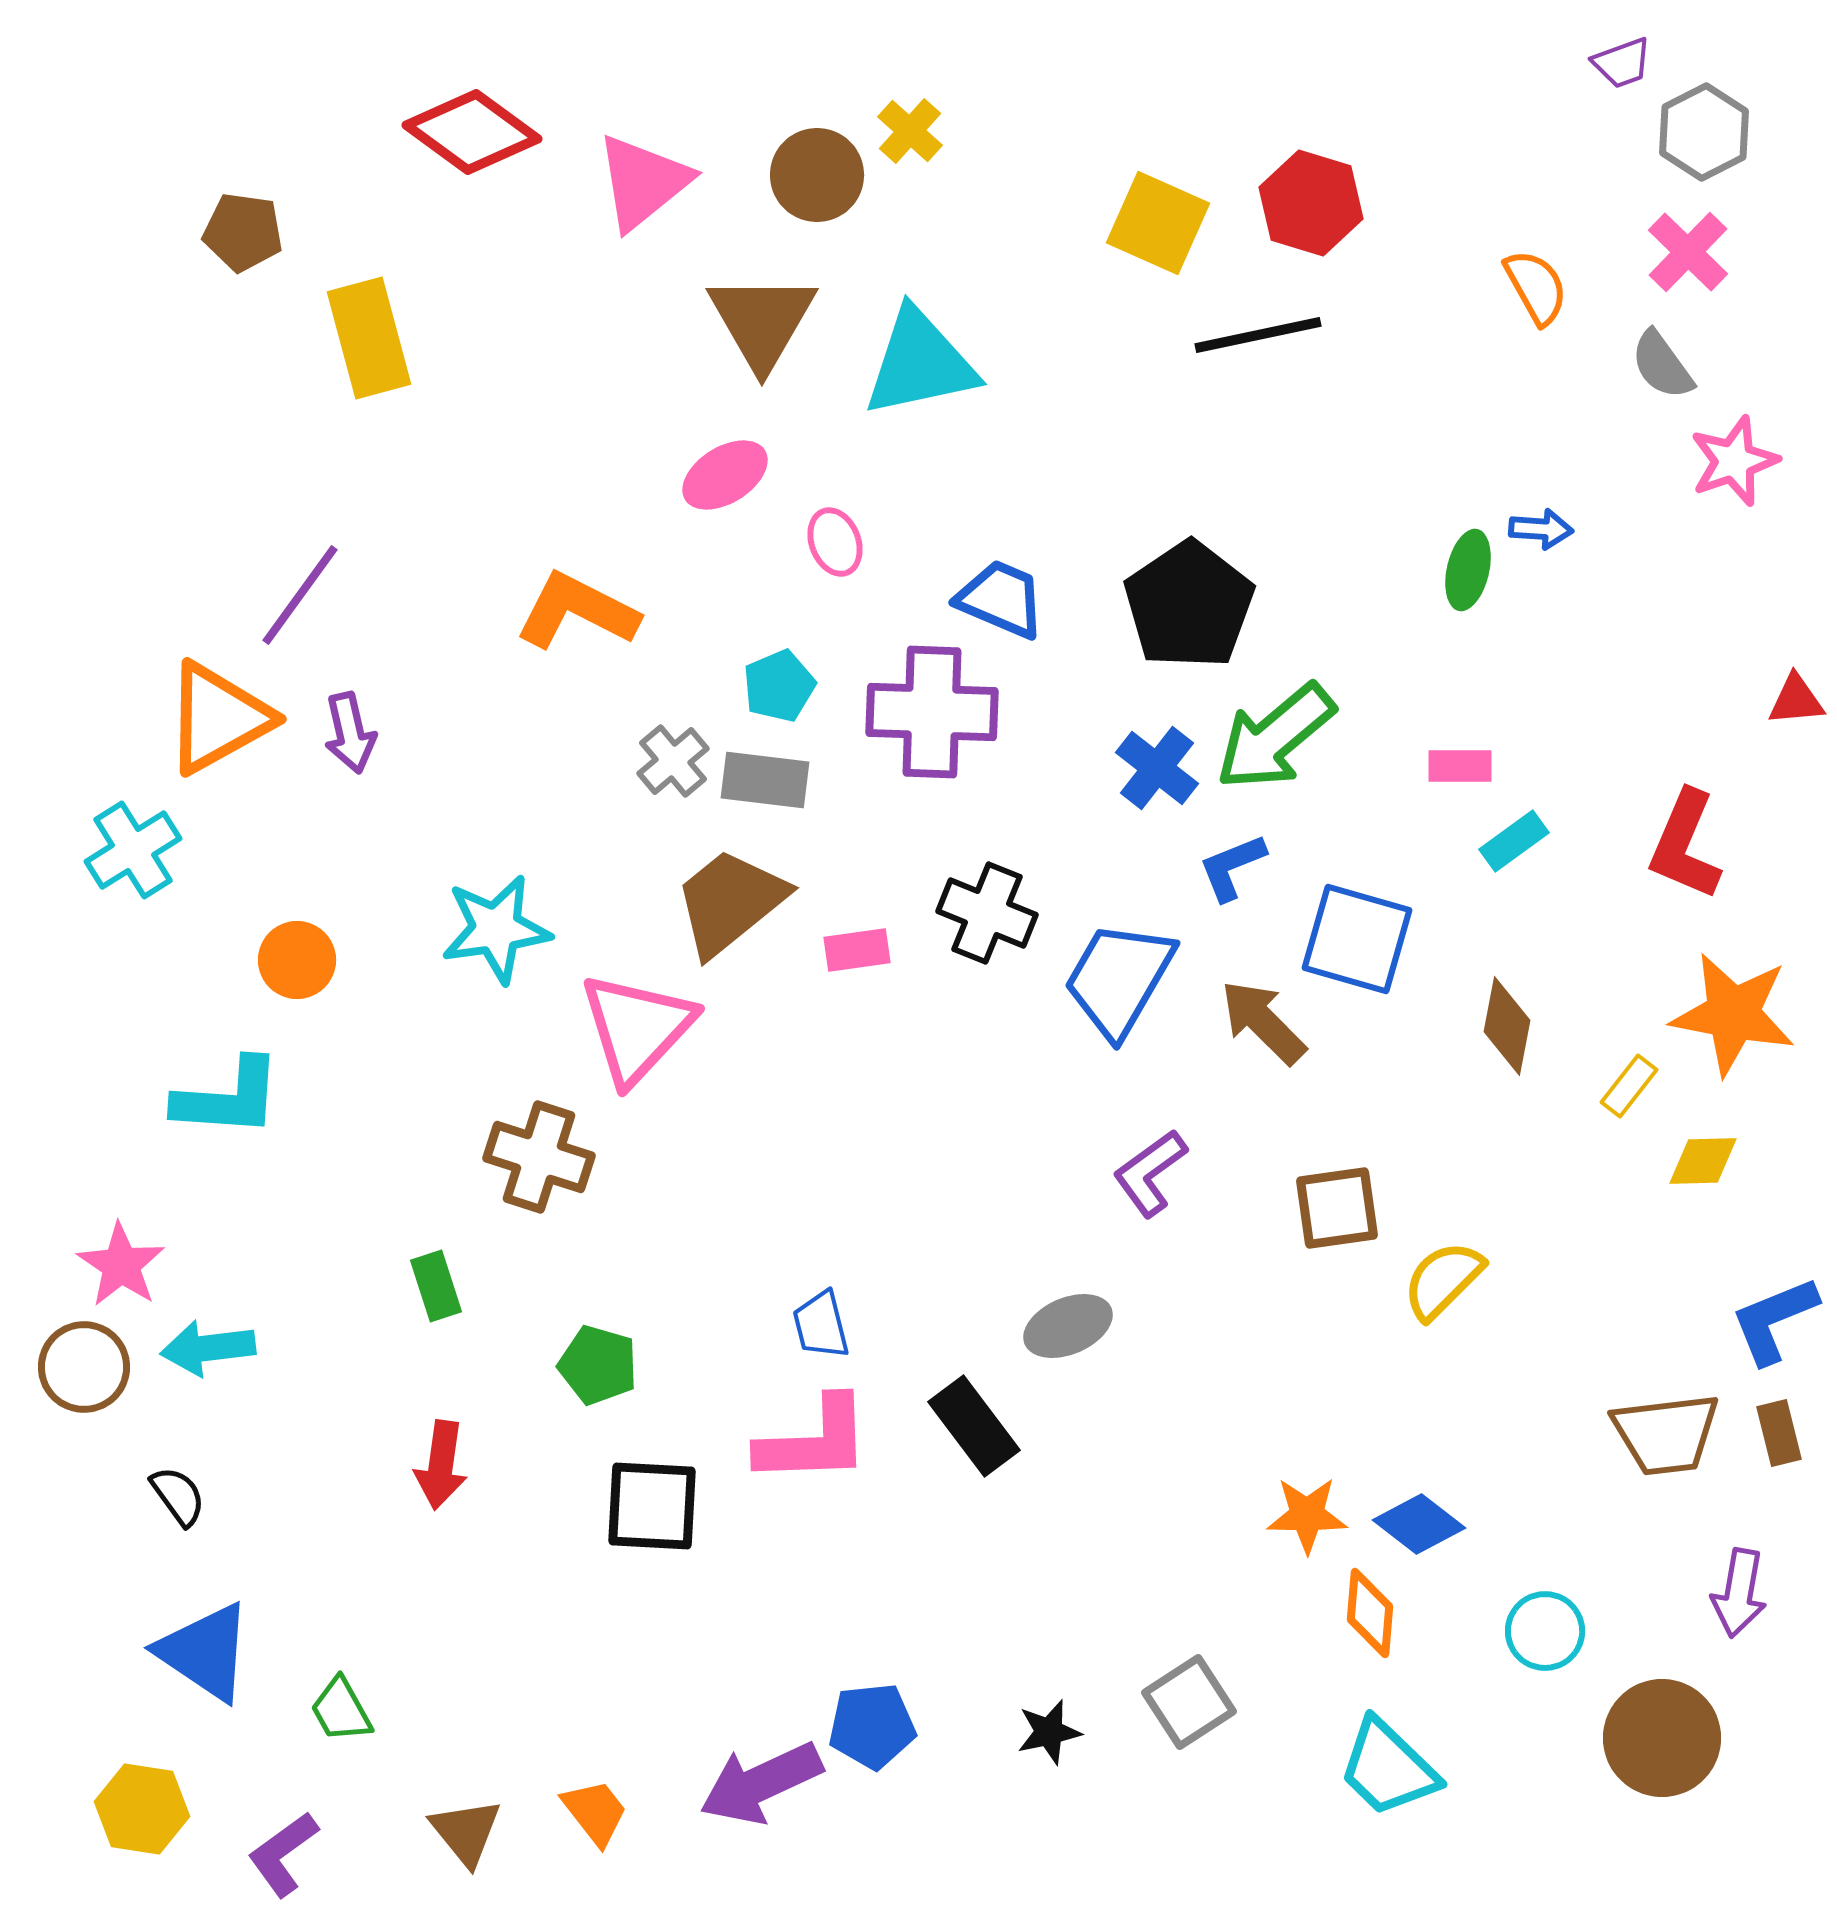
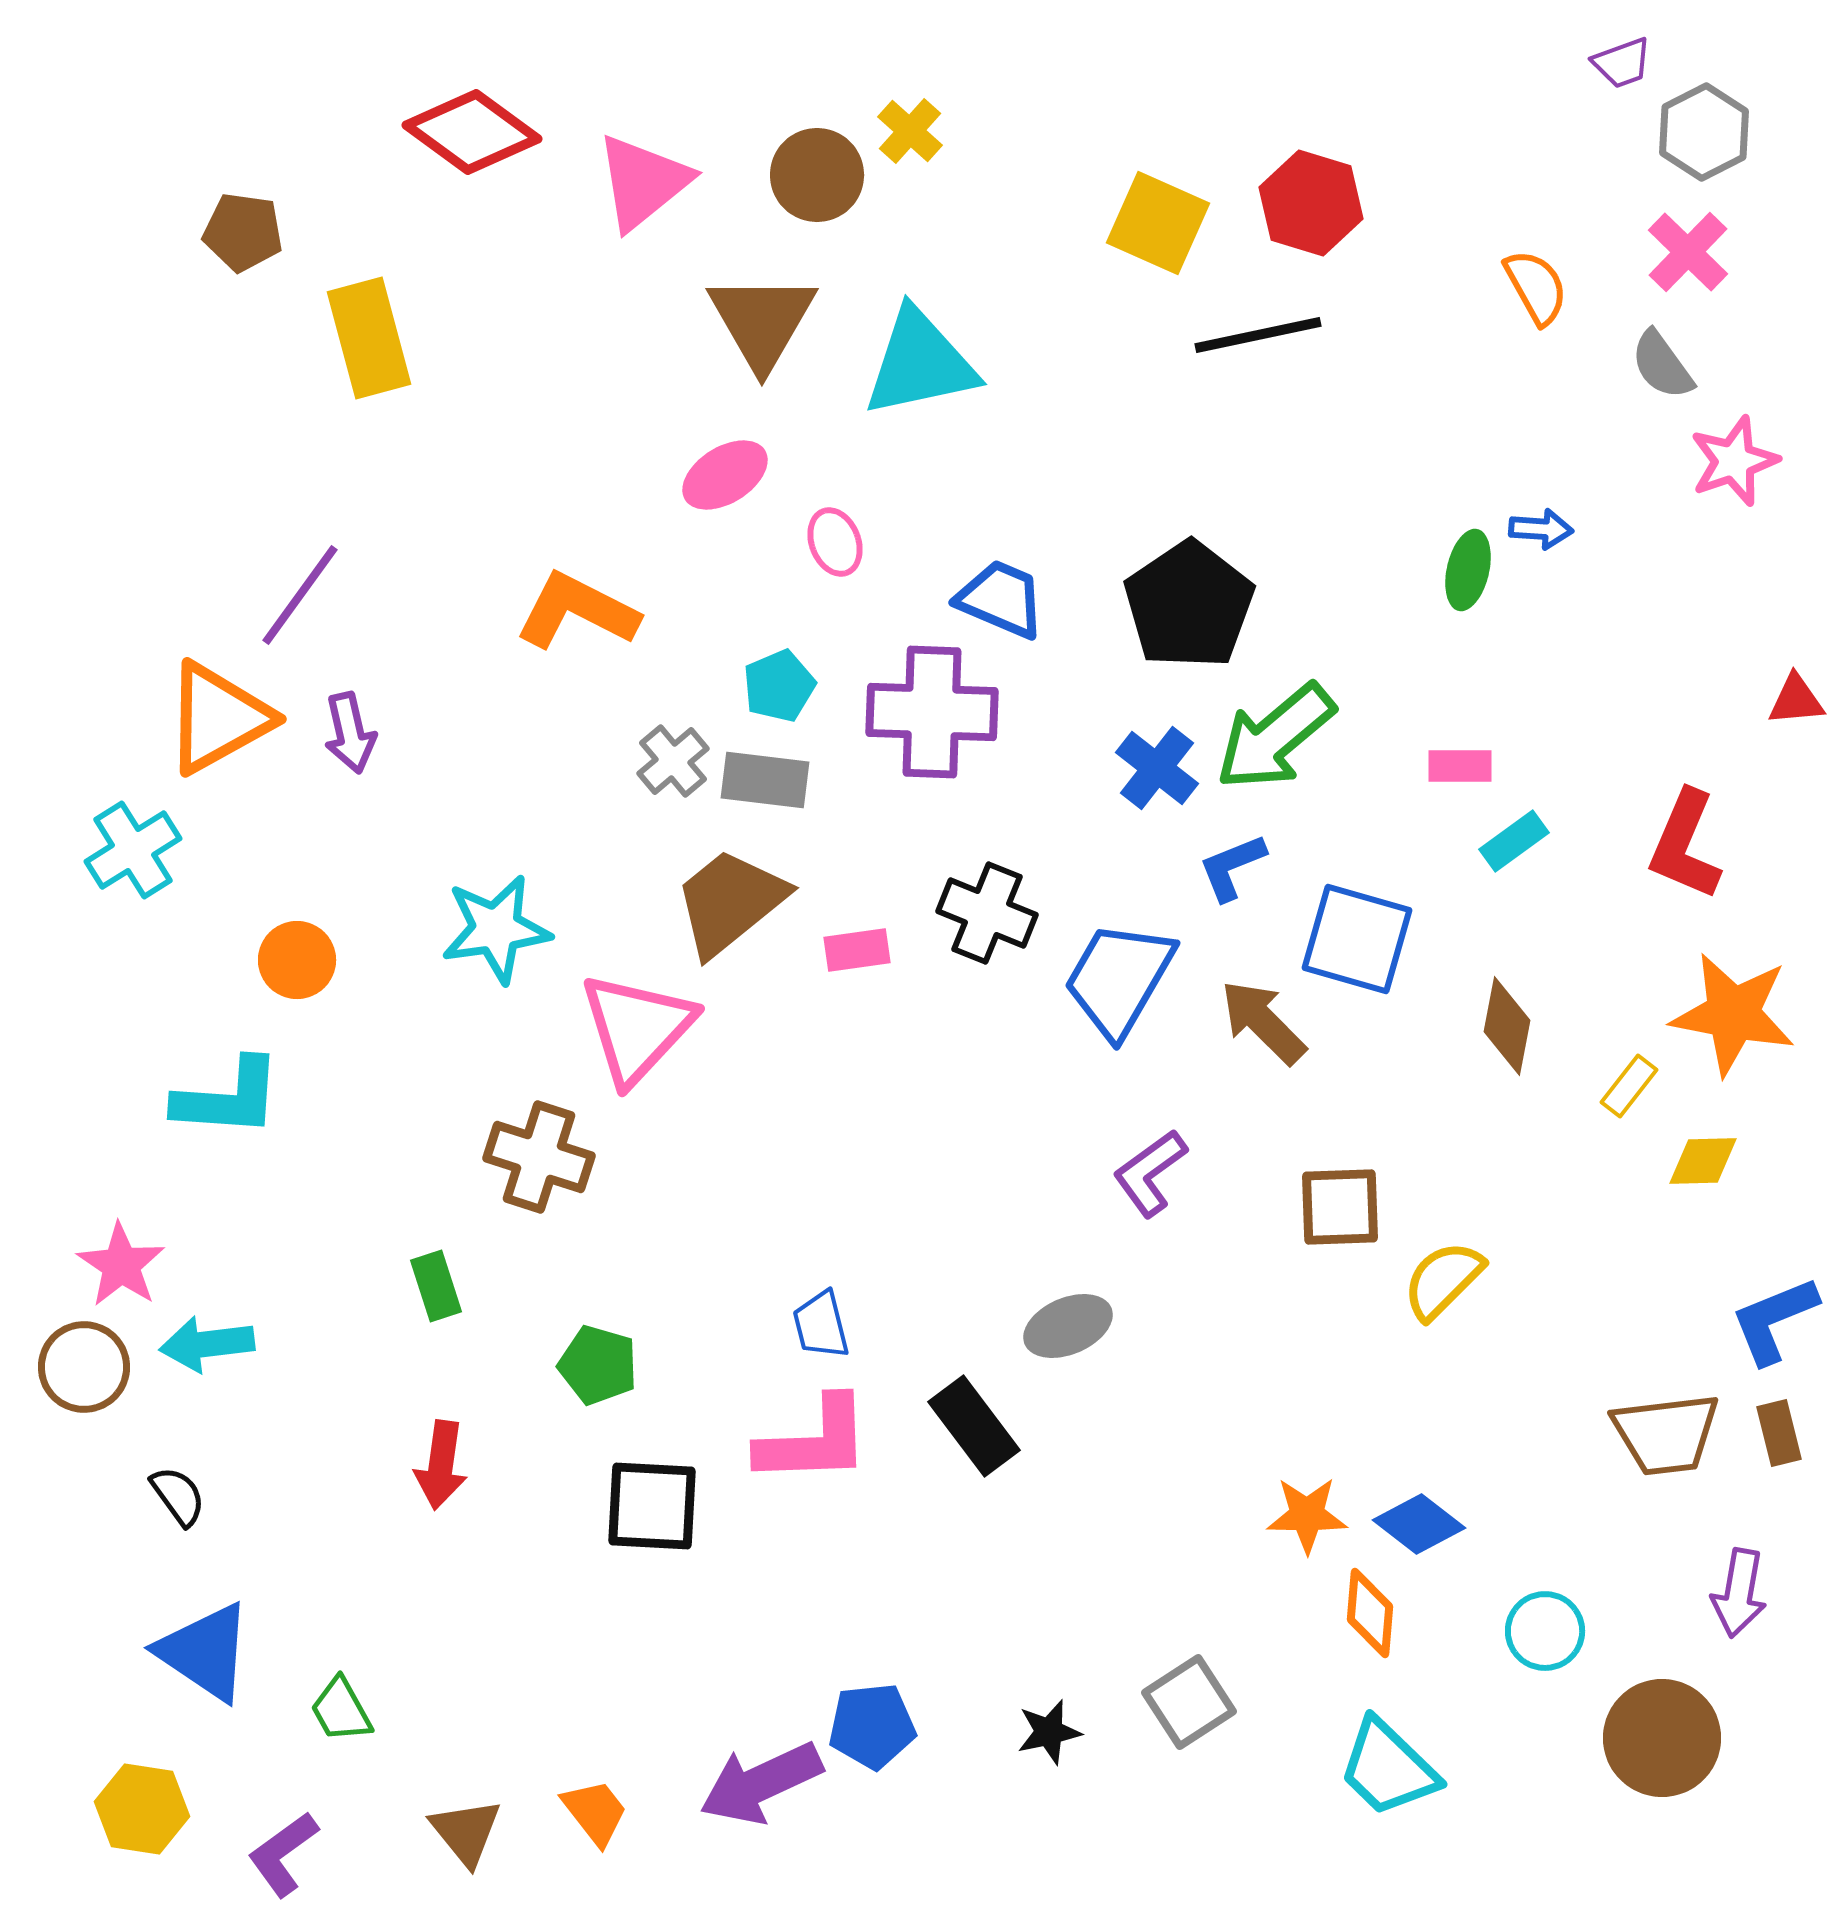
brown square at (1337, 1208): moved 3 px right, 1 px up; rotated 6 degrees clockwise
cyan arrow at (208, 1348): moved 1 px left, 4 px up
